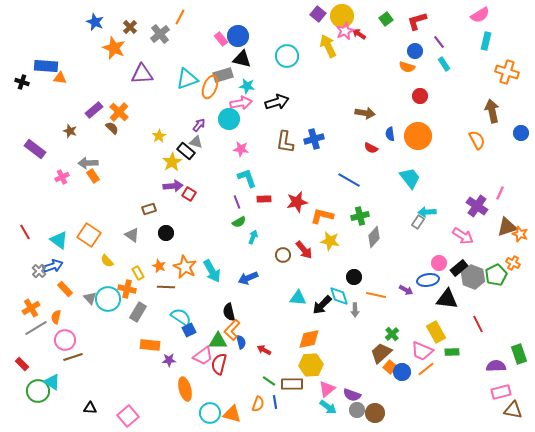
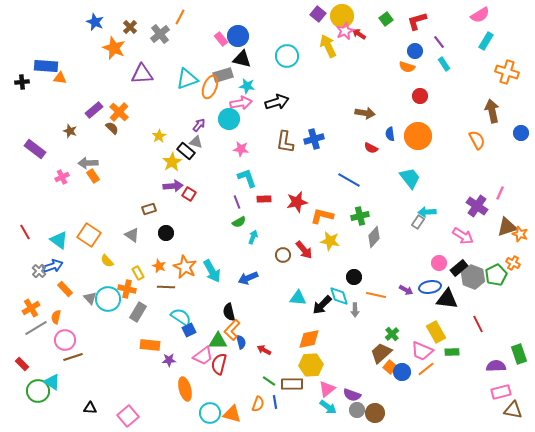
cyan rectangle at (486, 41): rotated 18 degrees clockwise
black cross at (22, 82): rotated 24 degrees counterclockwise
blue ellipse at (428, 280): moved 2 px right, 7 px down
